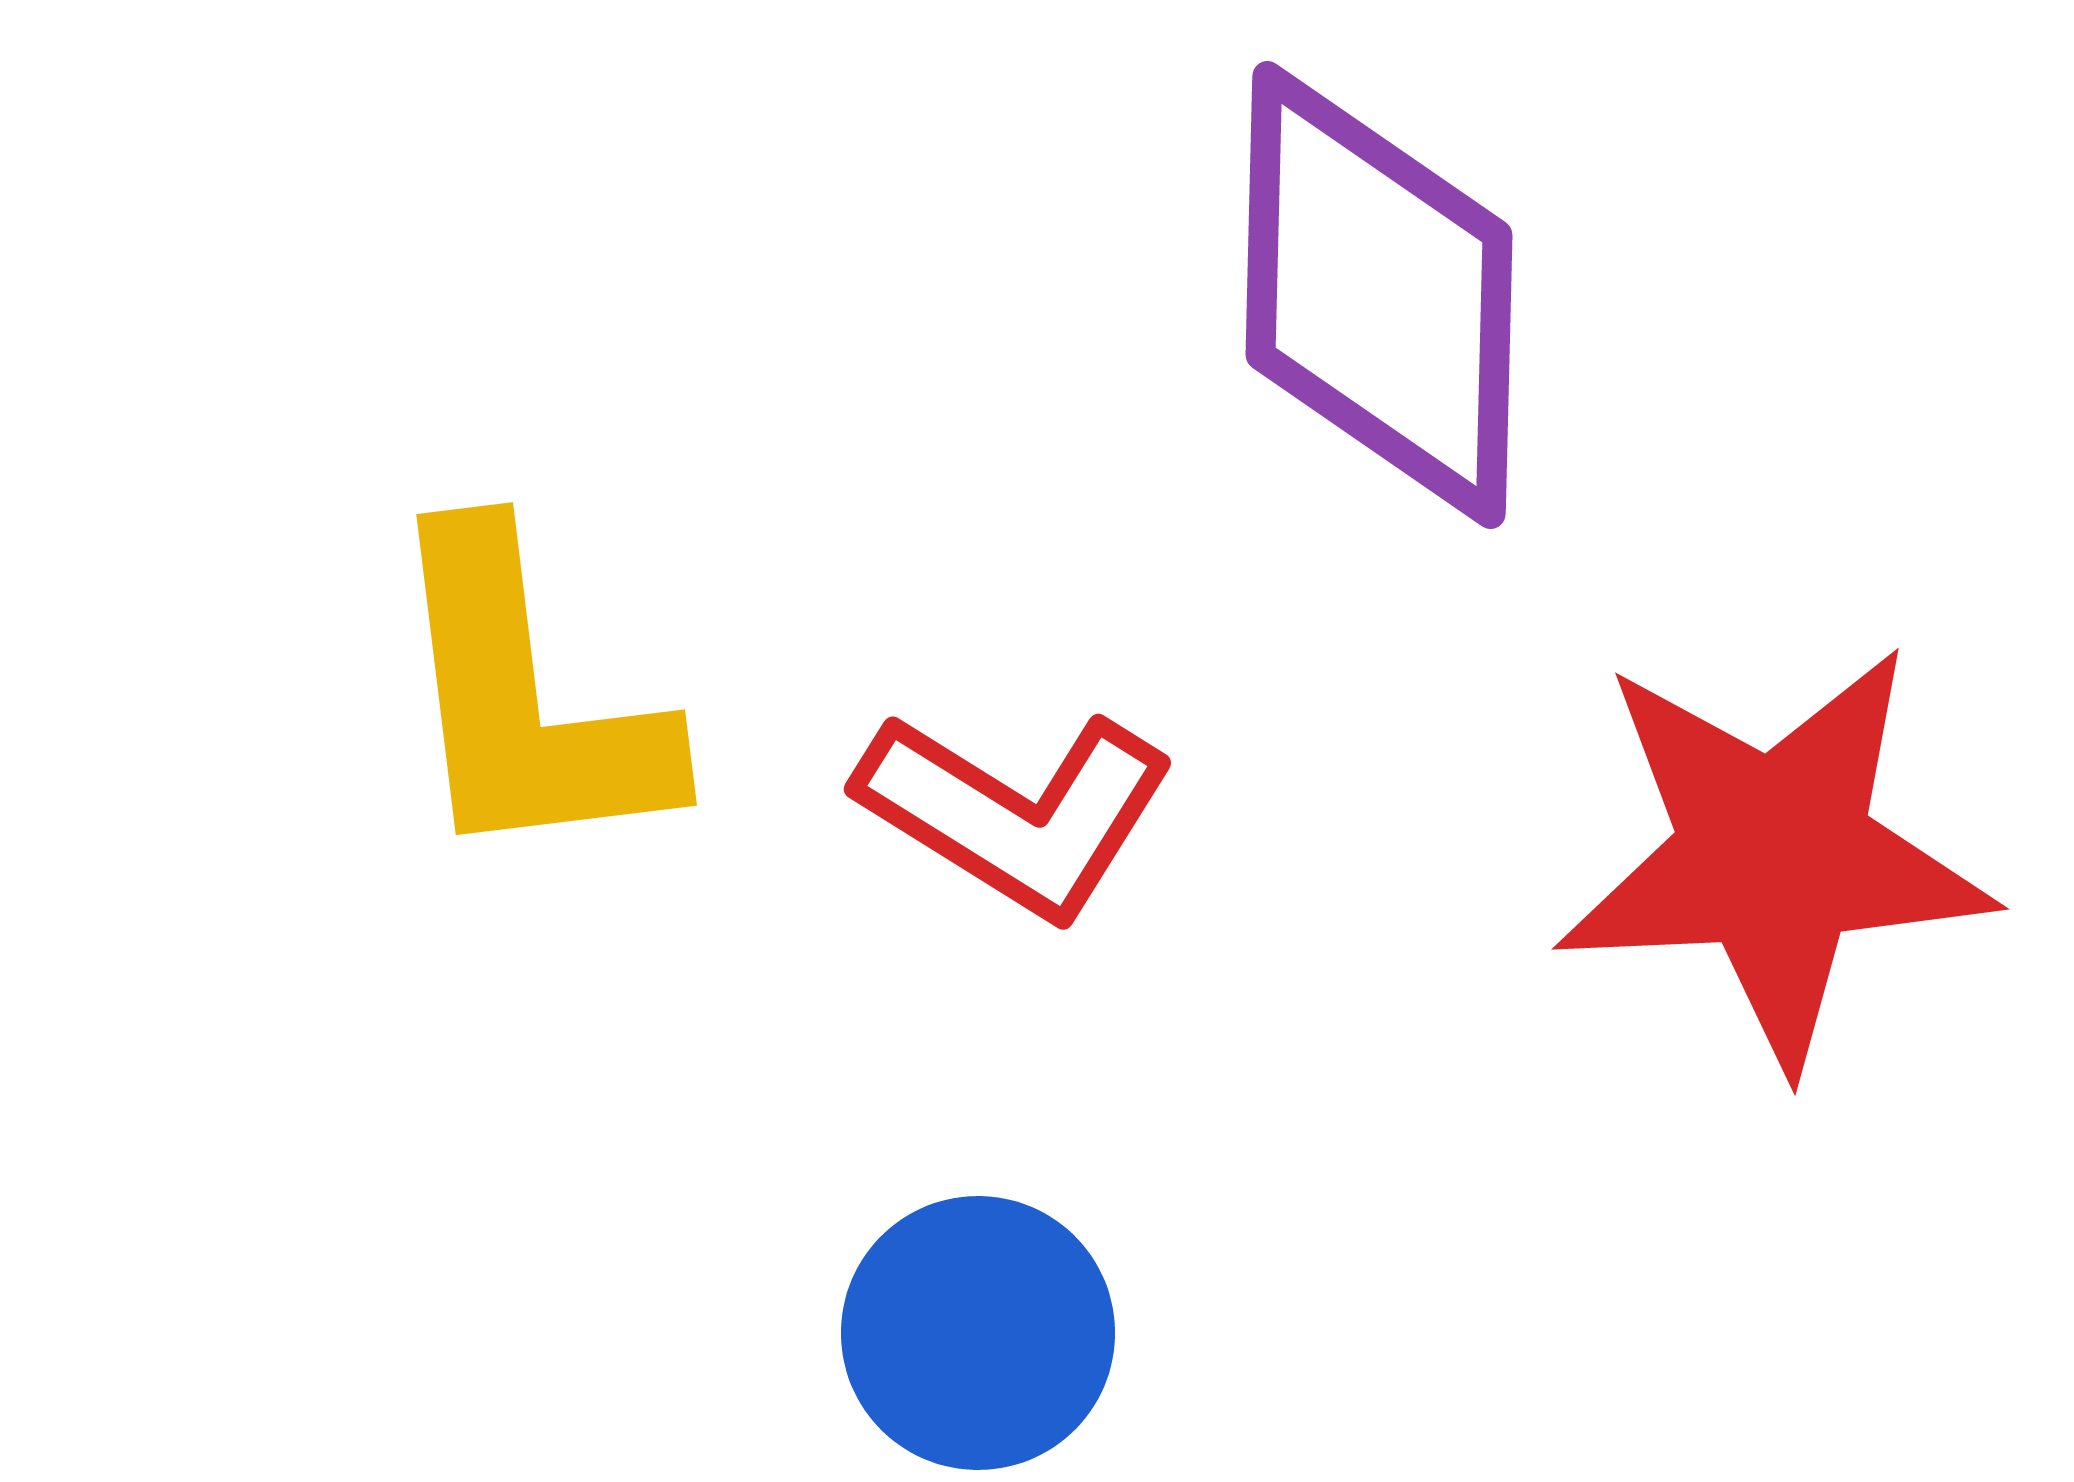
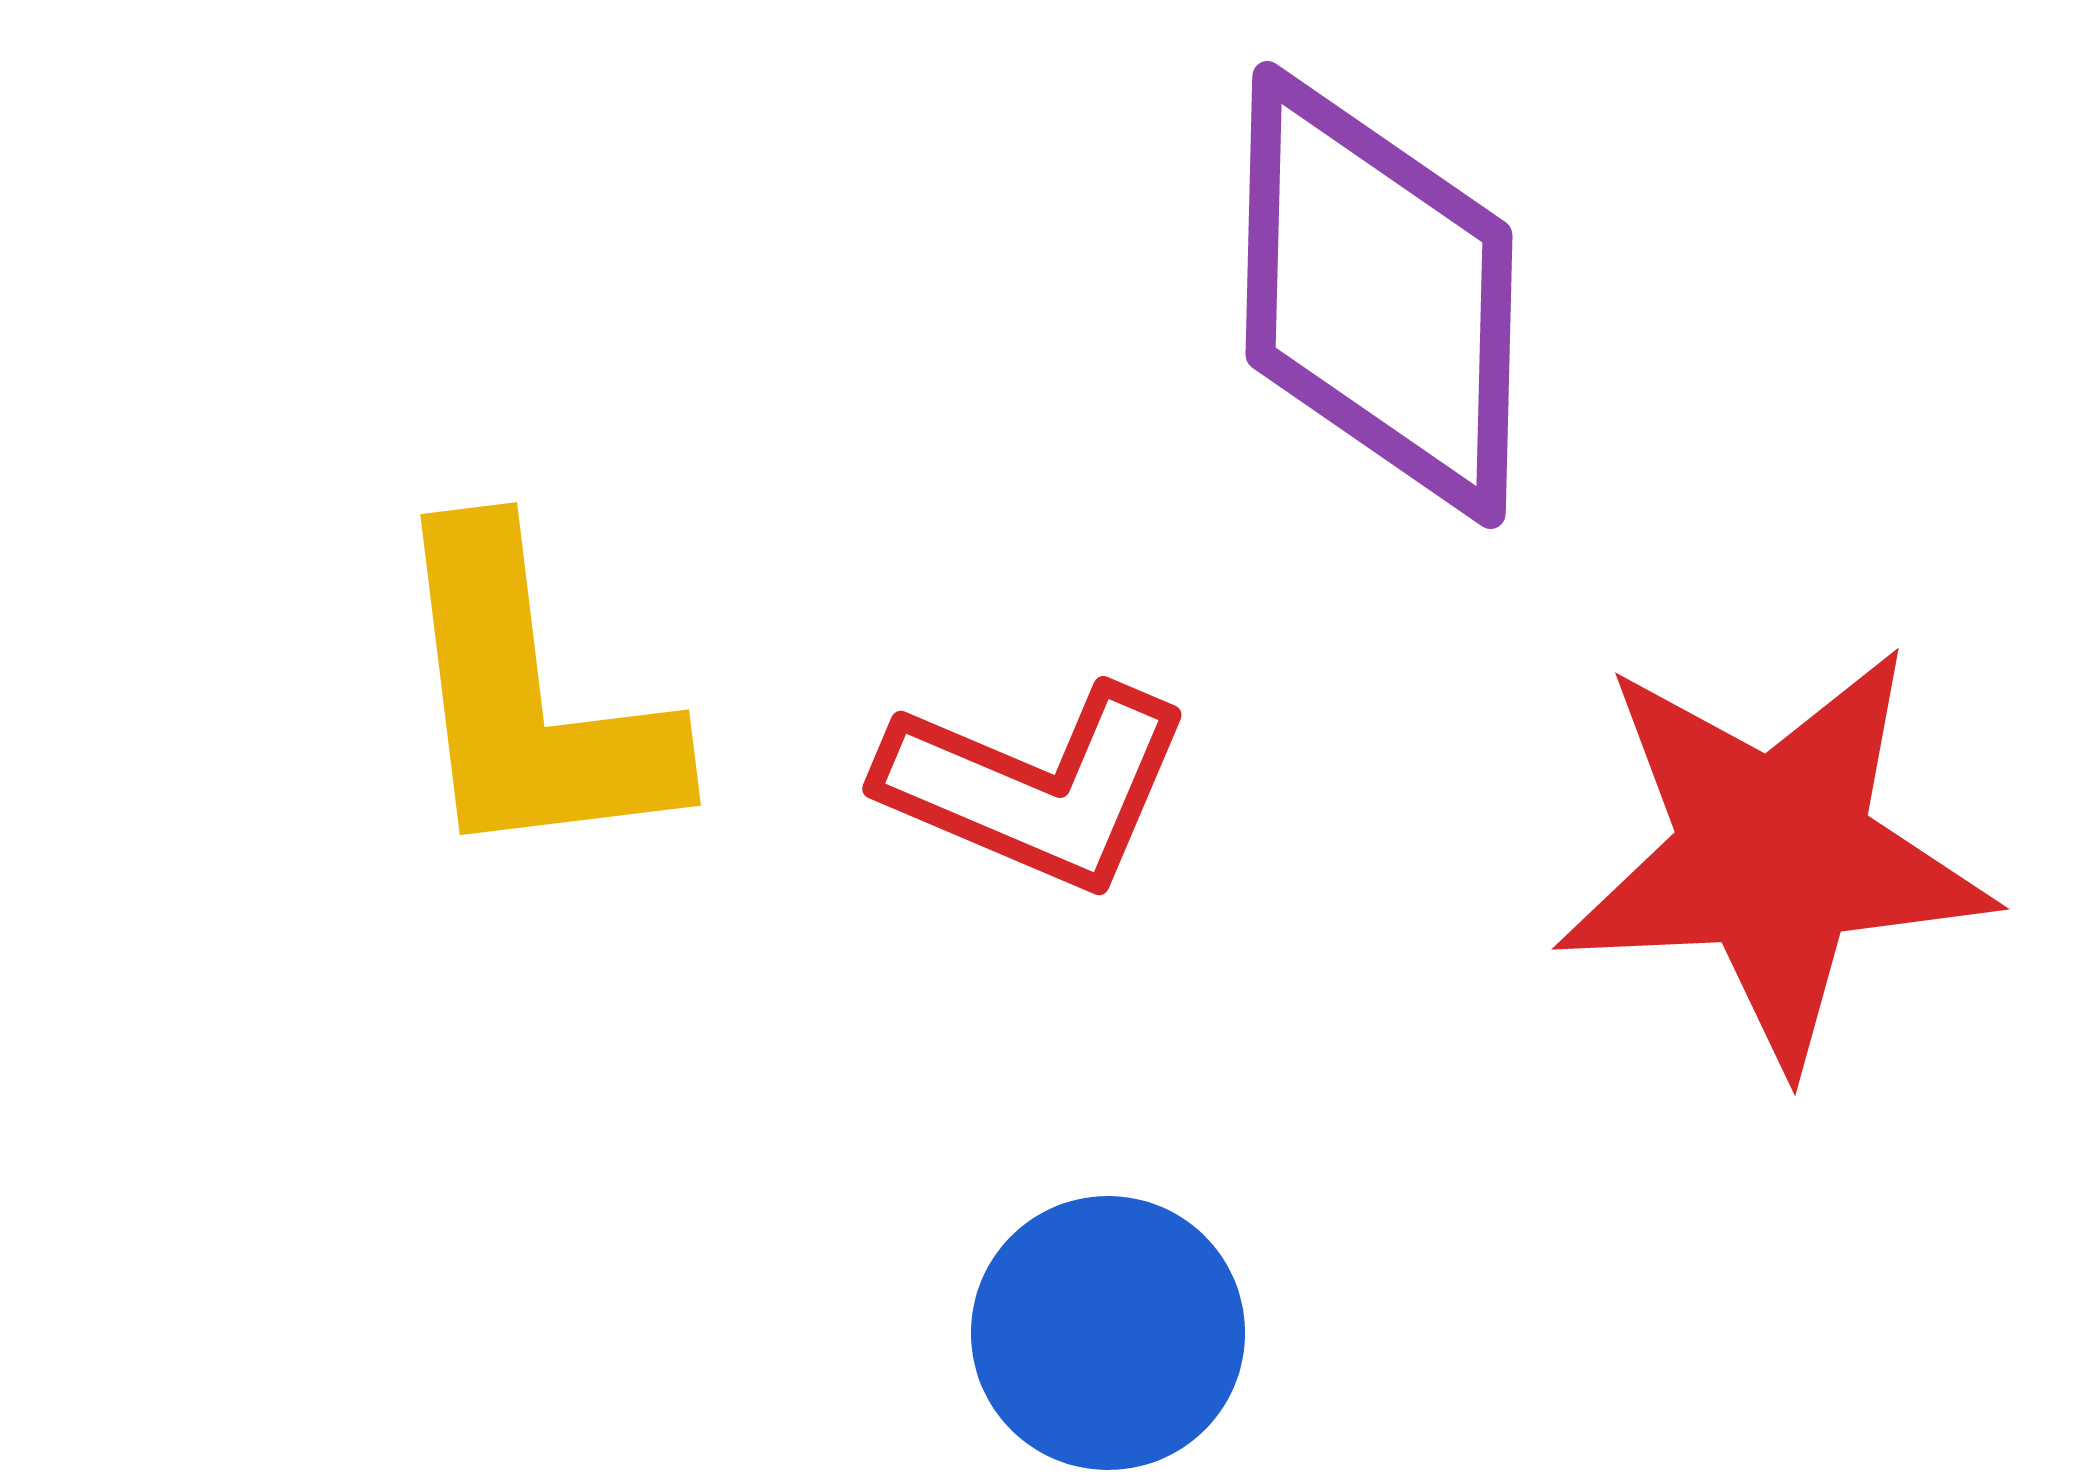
yellow L-shape: moved 4 px right
red L-shape: moved 20 px right, 26 px up; rotated 9 degrees counterclockwise
blue circle: moved 130 px right
